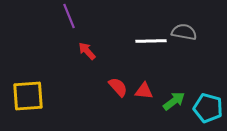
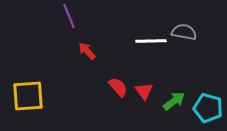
red triangle: rotated 48 degrees clockwise
